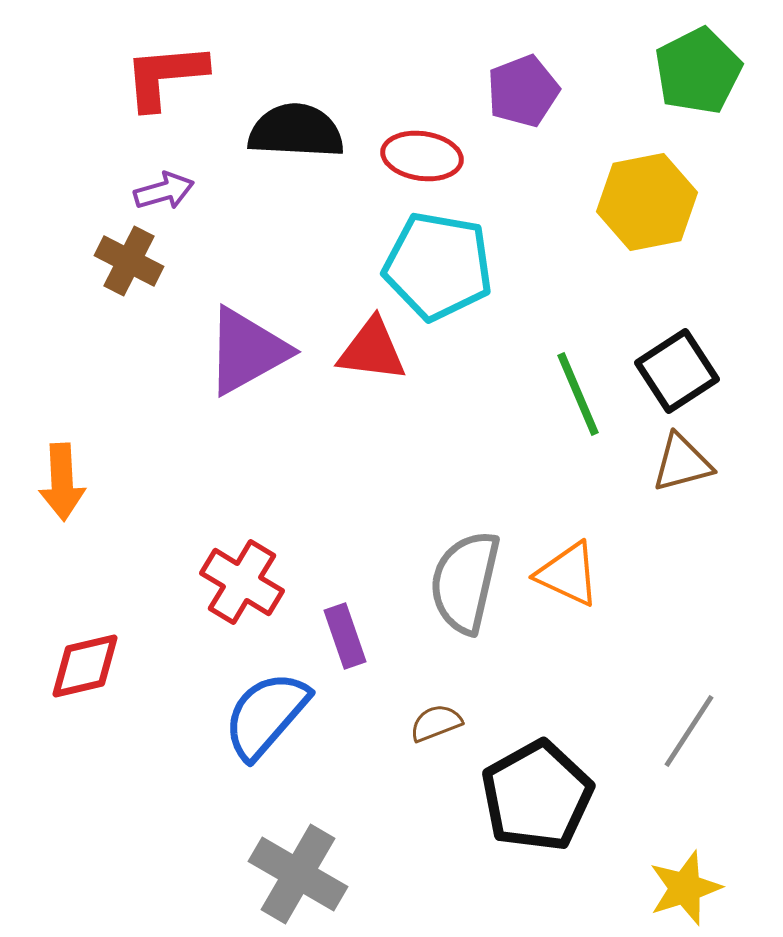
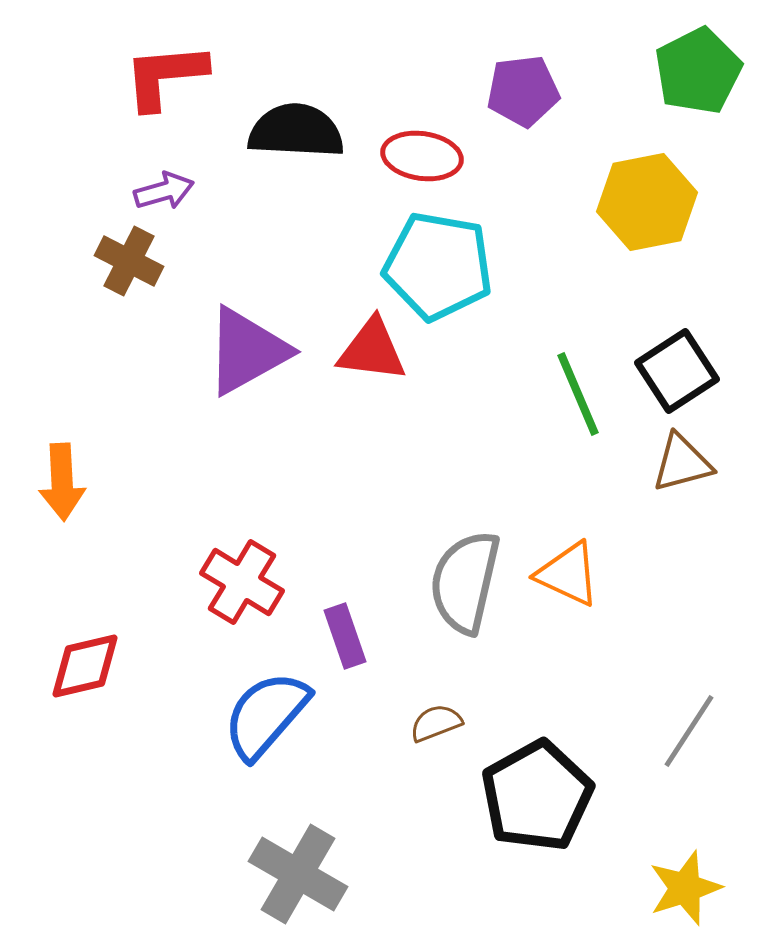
purple pentagon: rotated 14 degrees clockwise
